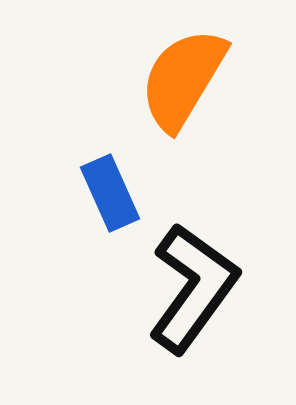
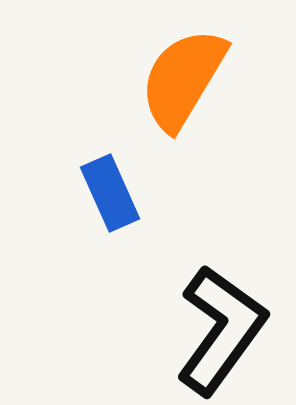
black L-shape: moved 28 px right, 42 px down
